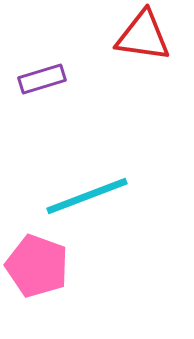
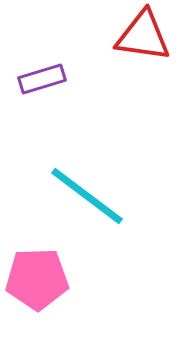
cyan line: rotated 58 degrees clockwise
pink pentagon: moved 13 px down; rotated 22 degrees counterclockwise
